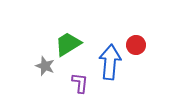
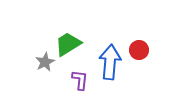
red circle: moved 3 px right, 5 px down
gray star: moved 4 px up; rotated 24 degrees clockwise
purple L-shape: moved 3 px up
